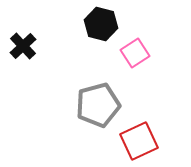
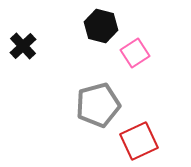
black hexagon: moved 2 px down
